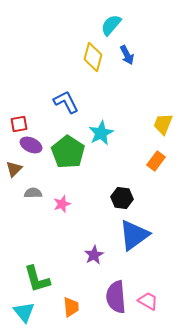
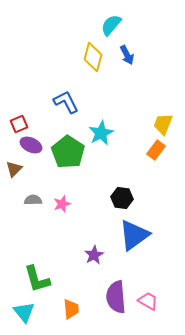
red square: rotated 12 degrees counterclockwise
orange rectangle: moved 11 px up
gray semicircle: moved 7 px down
orange trapezoid: moved 2 px down
